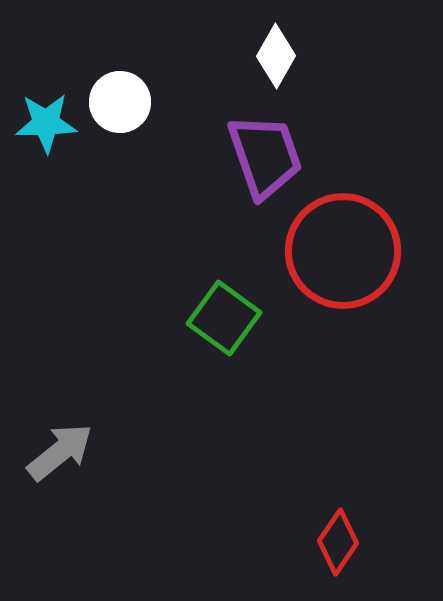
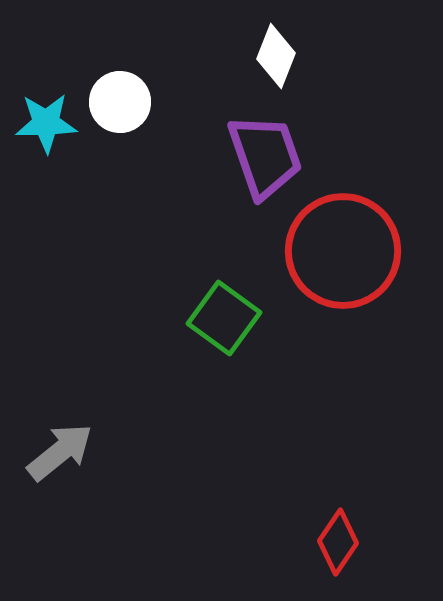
white diamond: rotated 8 degrees counterclockwise
